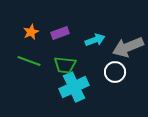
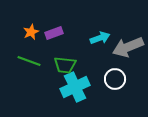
purple rectangle: moved 6 px left
cyan arrow: moved 5 px right, 2 px up
white circle: moved 7 px down
cyan cross: moved 1 px right
